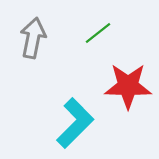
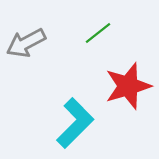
gray arrow: moved 7 px left, 5 px down; rotated 129 degrees counterclockwise
red star: rotated 18 degrees counterclockwise
